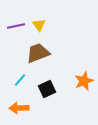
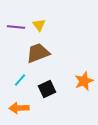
purple line: moved 1 px down; rotated 18 degrees clockwise
